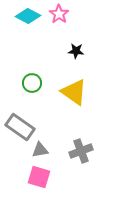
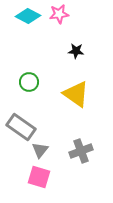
pink star: rotated 30 degrees clockwise
green circle: moved 3 px left, 1 px up
yellow triangle: moved 2 px right, 2 px down
gray rectangle: moved 1 px right
gray triangle: rotated 42 degrees counterclockwise
